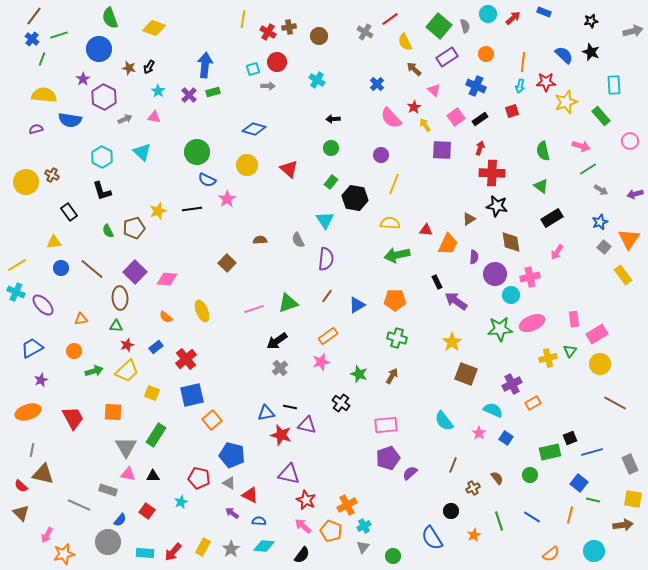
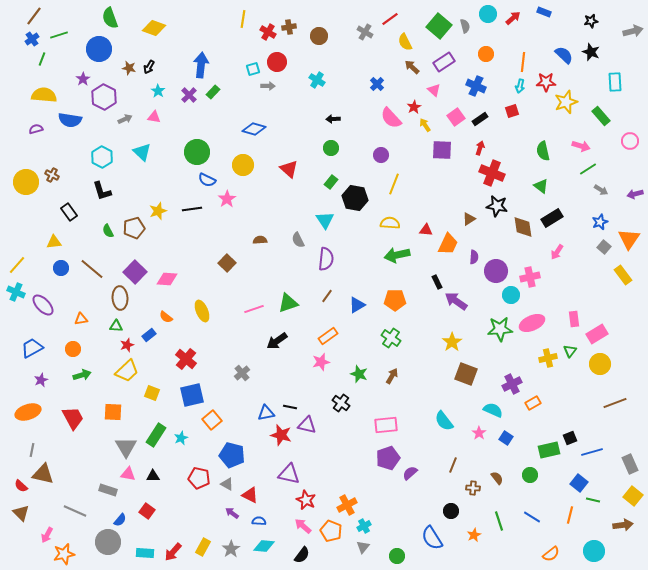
blue cross at (32, 39): rotated 16 degrees clockwise
purple rectangle at (447, 57): moved 3 px left, 5 px down
blue arrow at (205, 65): moved 4 px left
brown arrow at (414, 69): moved 2 px left, 2 px up
cyan rectangle at (614, 85): moved 1 px right, 3 px up
green rectangle at (213, 92): rotated 32 degrees counterclockwise
yellow circle at (247, 165): moved 4 px left
red cross at (492, 173): rotated 20 degrees clockwise
brown diamond at (511, 242): moved 12 px right, 15 px up
yellow line at (17, 265): rotated 18 degrees counterclockwise
purple circle at (495, 274): moved 1 px right, 3 px up
green cross at (397, 338): moved 6 px left; rotated 18 degrees clockwise
blue rectangle at (156, 347): moved 7 px left, 12 px up
orange circle at (74, 351): moved 1 px left, 2 px up
red cross at (186, 359): rotated 10 degrees counterclockwise
gray cross at (280, 368): moved 38 px left, 5 px down
green arrow at (94, 371): moved 12 px left, 4 px down
brown line at (615, 403): rotated 50 degrees counterclockwise
green rectangle at (550, 452): moved 1 px left, 2 px up
gray triangle at (229, 483): moved 2 px left, 1 px down
brown cross at (473, 488): rotated 32 degrees clockwise
yellow square at (633, 499): moved 3 px up; rotated 30 degrees clockwise
cyan star at (181, 502): moved 64 px up
gray line at (79, 505): moved 4 px left, 6 px down
green circle at (393, 556): moved 4 px right
